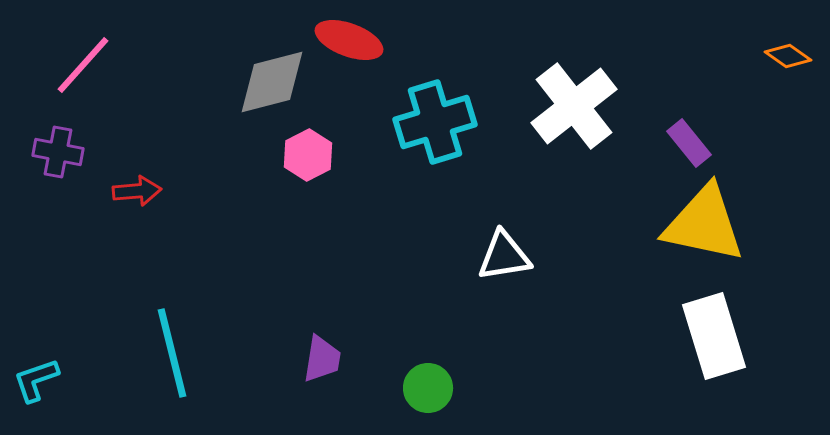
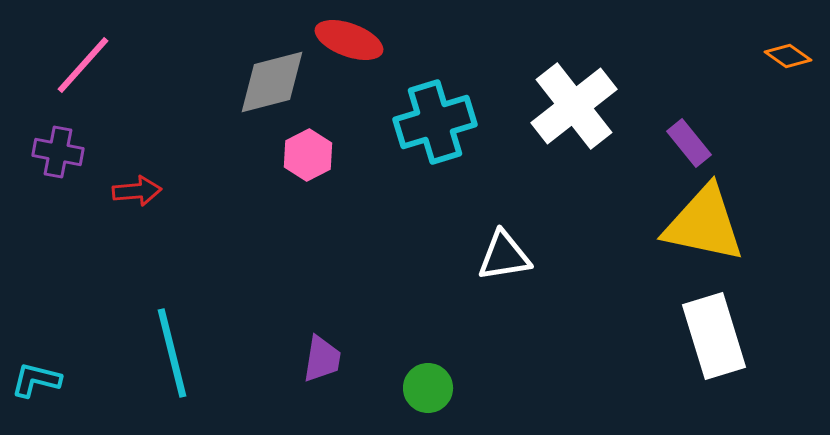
cyan L-shape: rotated 33 degrees clockwise
